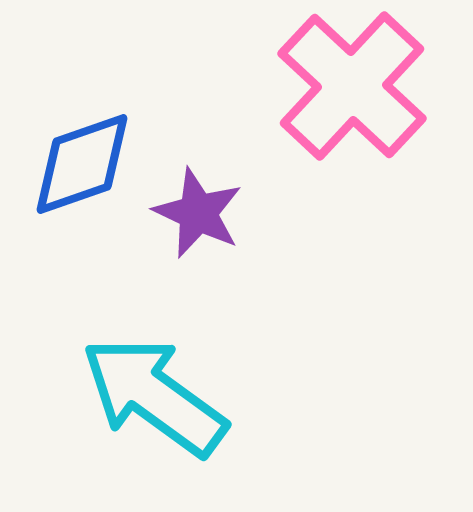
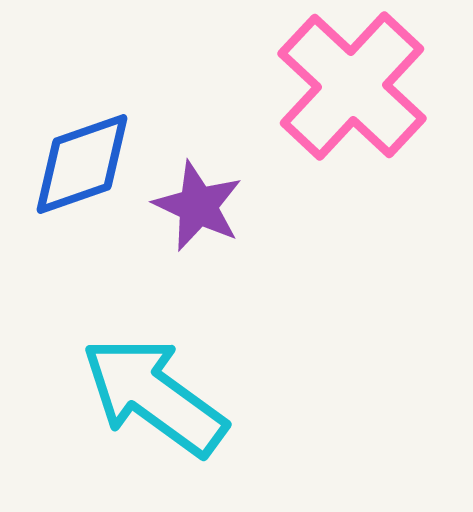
purple star: moved 7 px up
